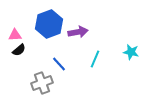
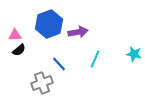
cyan star: moved 3 px right, 2 px down
